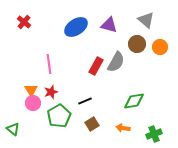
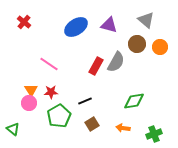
pink line: rotated 48 degrees counterclockwise
red star: rotated 16 degrees clockwise
pink circle: moved 4 px left
